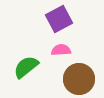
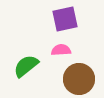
purple square: moved 6 px right; rotated 16 degrees clockwise
green semicircle: moved 1 px up
